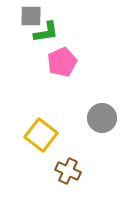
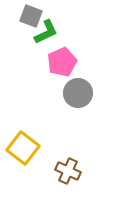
gray square: rotated 20 degrees clockwise
green L-shape: rotated 16 degrees counterclockwise
gray circle: moved 24 px left, 25 px up
yellow square: moved 18 px left, 13 px down
